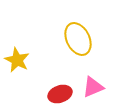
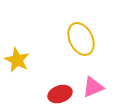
yellow ellipse: moved 3 px right
